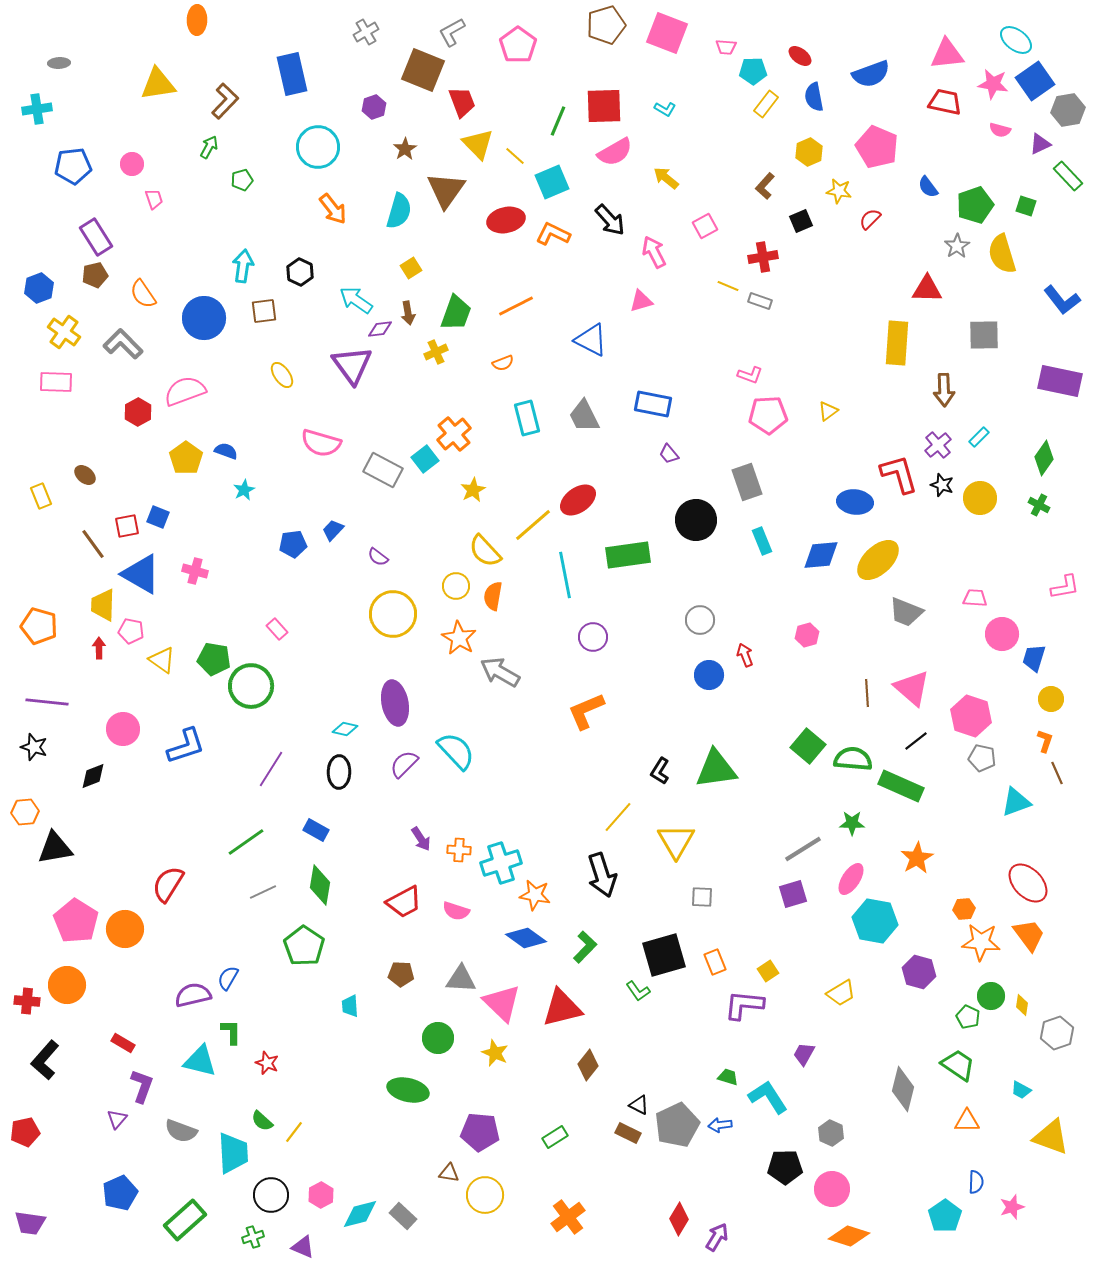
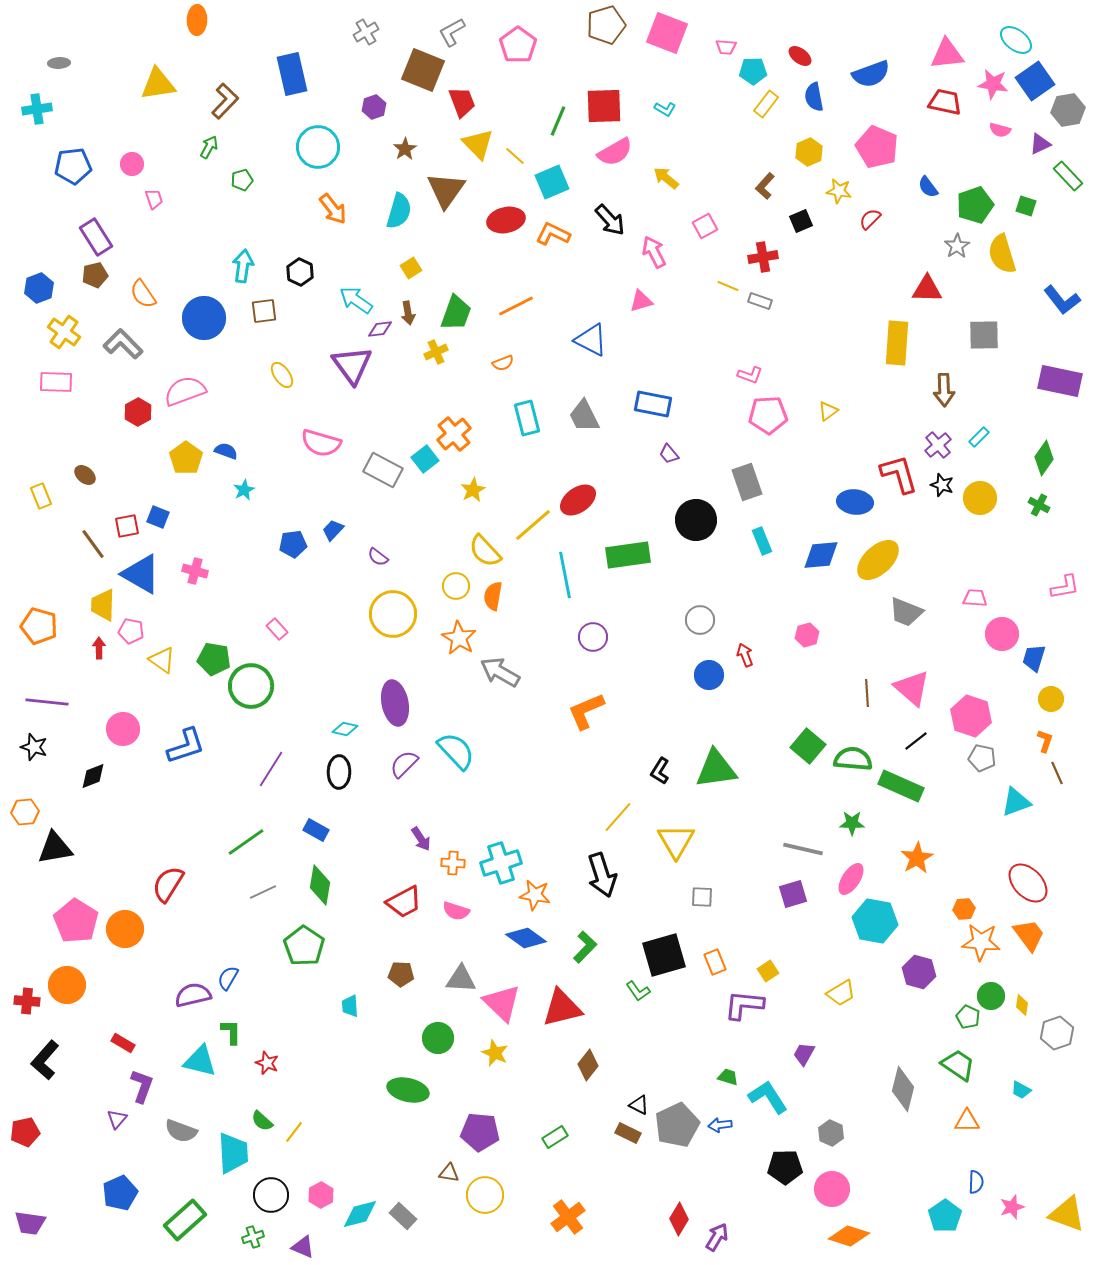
gray line at (803, 849): rotated 45 degrees clockwise
orange cross at (459, 850): moved 6 px left, 13 px down
yellow triangle at (1051, 1137): moved 16 px right, 77 px down
